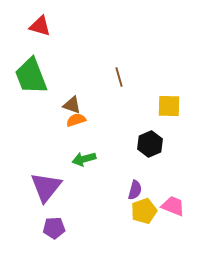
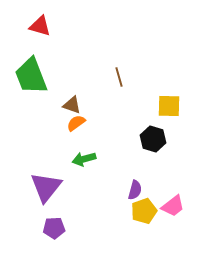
orange semicircle: moved 3 px down; rotated 18 degrees counterclockwise
black hexagon: moved 3 px right, 5 px up; rotated 20 degrees counterclockwise
pink trapezoid: rotated 120 degrees clockwise
